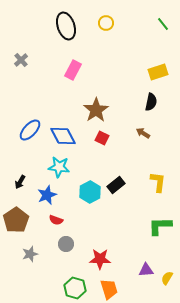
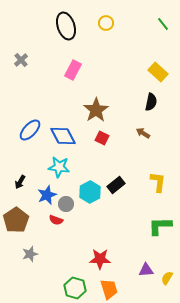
yellow rectangle: rotated 60 degrees clockwise
gray circle: moved 40 px up
